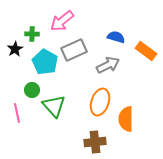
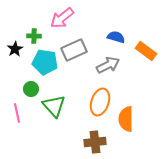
pink arrow: moved 3 px up
green cross: moved 2 px right, 2 px down
cyan pentagon: rotated 20 degrees counterclockwise
green circle: moved 1 px left, 1 px up
